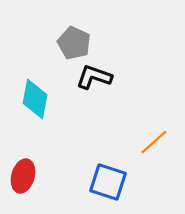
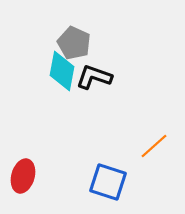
cyan diamond: moved 27 px right, 28 px up
orange line: moved 4 px down
